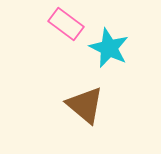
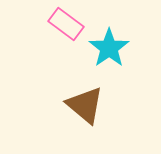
cyan star: rotated 12 degrees clockwise
